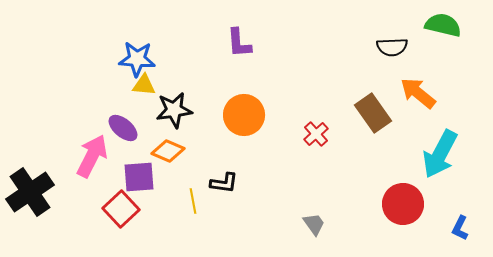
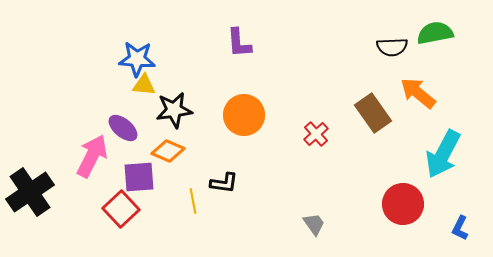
green semicircle: moved 8 px left, 8 px down; rotated 24 degrees counterclockwise
cyan arrow: moved 3 px right
